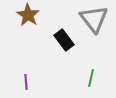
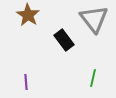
green line: moved 2 px right
